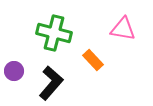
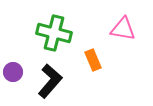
orange rectangle: rotated 20 degrees clockwise
purple circle: moved 1 px left, 1 px down
black L-shape: moved 1 px left, 2 px up
